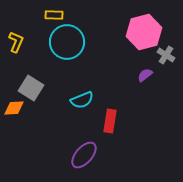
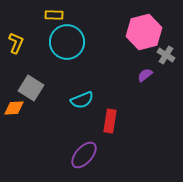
yellow L-shape: moved 1 px down
